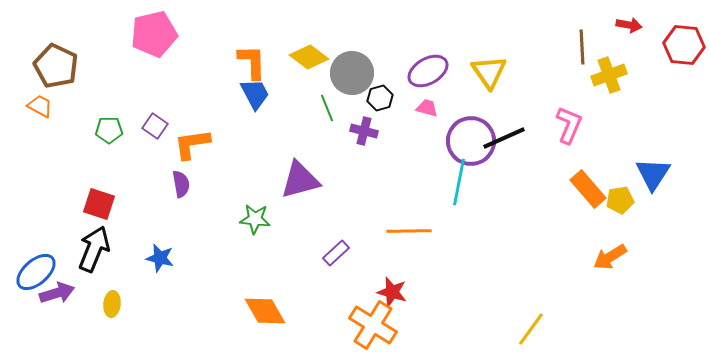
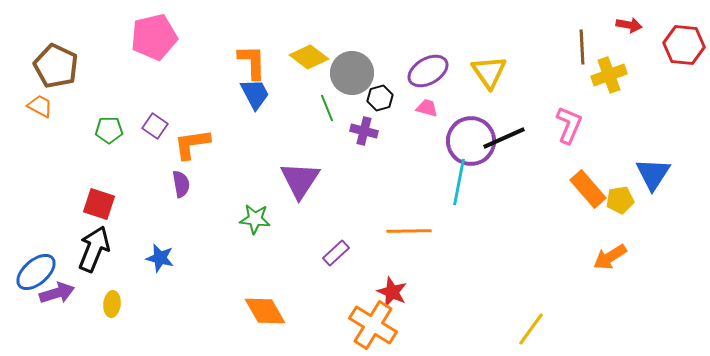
pink pentagon at (154, 34): moved 3 px down
purple triangle at (300, 180): rotated 42 degrees counterclockwise
red star at (392, 292): rotated 8 degrees clockwise
